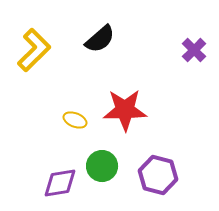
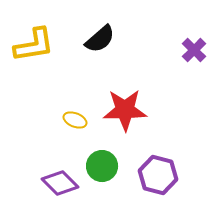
yellow L-shape: moved 5 px up; rotated 36 degrees clockwise
purple diamond: rotated 54 degrees clockwise
